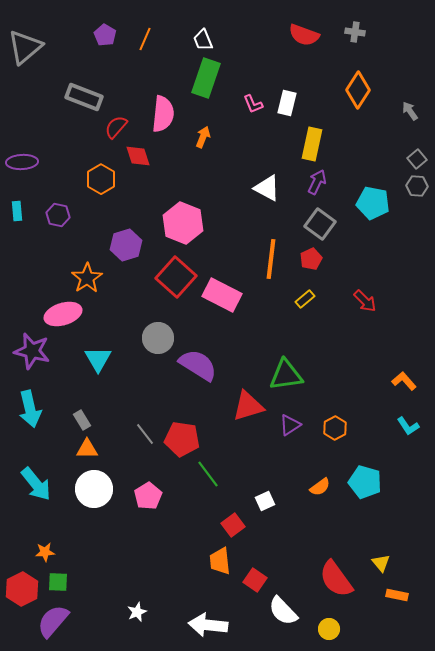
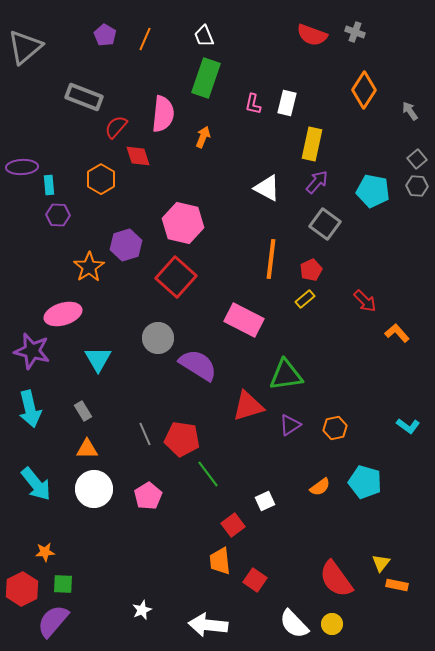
gray cross at (355, 32): rotated 12 degrees clockwise
red semicircle at (304, 35): moved 8 px right
white trapezoid at (203, 40): moved 1 px right, 4 px up
orange diamond at (358, 90): moved 6 px right
pink L-shape at (253, 104): rotated 35 degrees clockwise
purple ellipse at (22, 162): moved 5 px down
purple arrow at (317, 182): rotated 15 degrees clockwise
cyan pentagon at (373, 203): moved 12 px up
cyan rectangle at (17, 211): moved 32 px right, 26 px up
purple hexagon at (58, 215): rotated 10 degrees counterclockwise
pink hexagon at (183, 223): rotated 9 degrees counterclockwise
gray square at (320, 224): moved 5 px right
red pentagon at (311, 259): moved 11 px down
orange star at (87, 278): moved 2 px right, 11 px up
pink rectangle at (222, 295): moved 22 px right, 25 px down
orange L-shape at (404, 381): moved 7 px left, 48 px up
gray rectangle at (82, 420): moved 1 px right, 9 px up
cyan L-shape at (408, 426): rotated 20 degrees counterclockwise
orange hexagon at (335, 428): rotated 15 degrees clockwise
gray line at (145, 434): rotated 15 degrees clockwise
yellow triangle at (381, 563): rotated 18 degrees clockwise
green square at (58, 582): moved 5 px right, 2 px down
orange rectangle at (397, 595): moved 10 px up
white semicircle at (283, 611): moved 11 px right, 13 px down
white star at (137, 612): moved 5 px right, 2 px up
yellow circle at (329, 629): moved 3 px right, 5 px up
